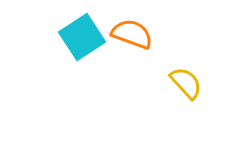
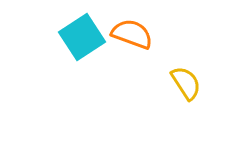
yellow semicircle: rotated 9 degrees clockwise
